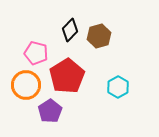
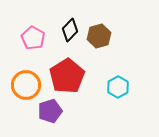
pink pentagon: moved 3 px left, 15 px up; rotated 15 degrees clockwise
purple pentagon: rotated 15 degrees clockwise
